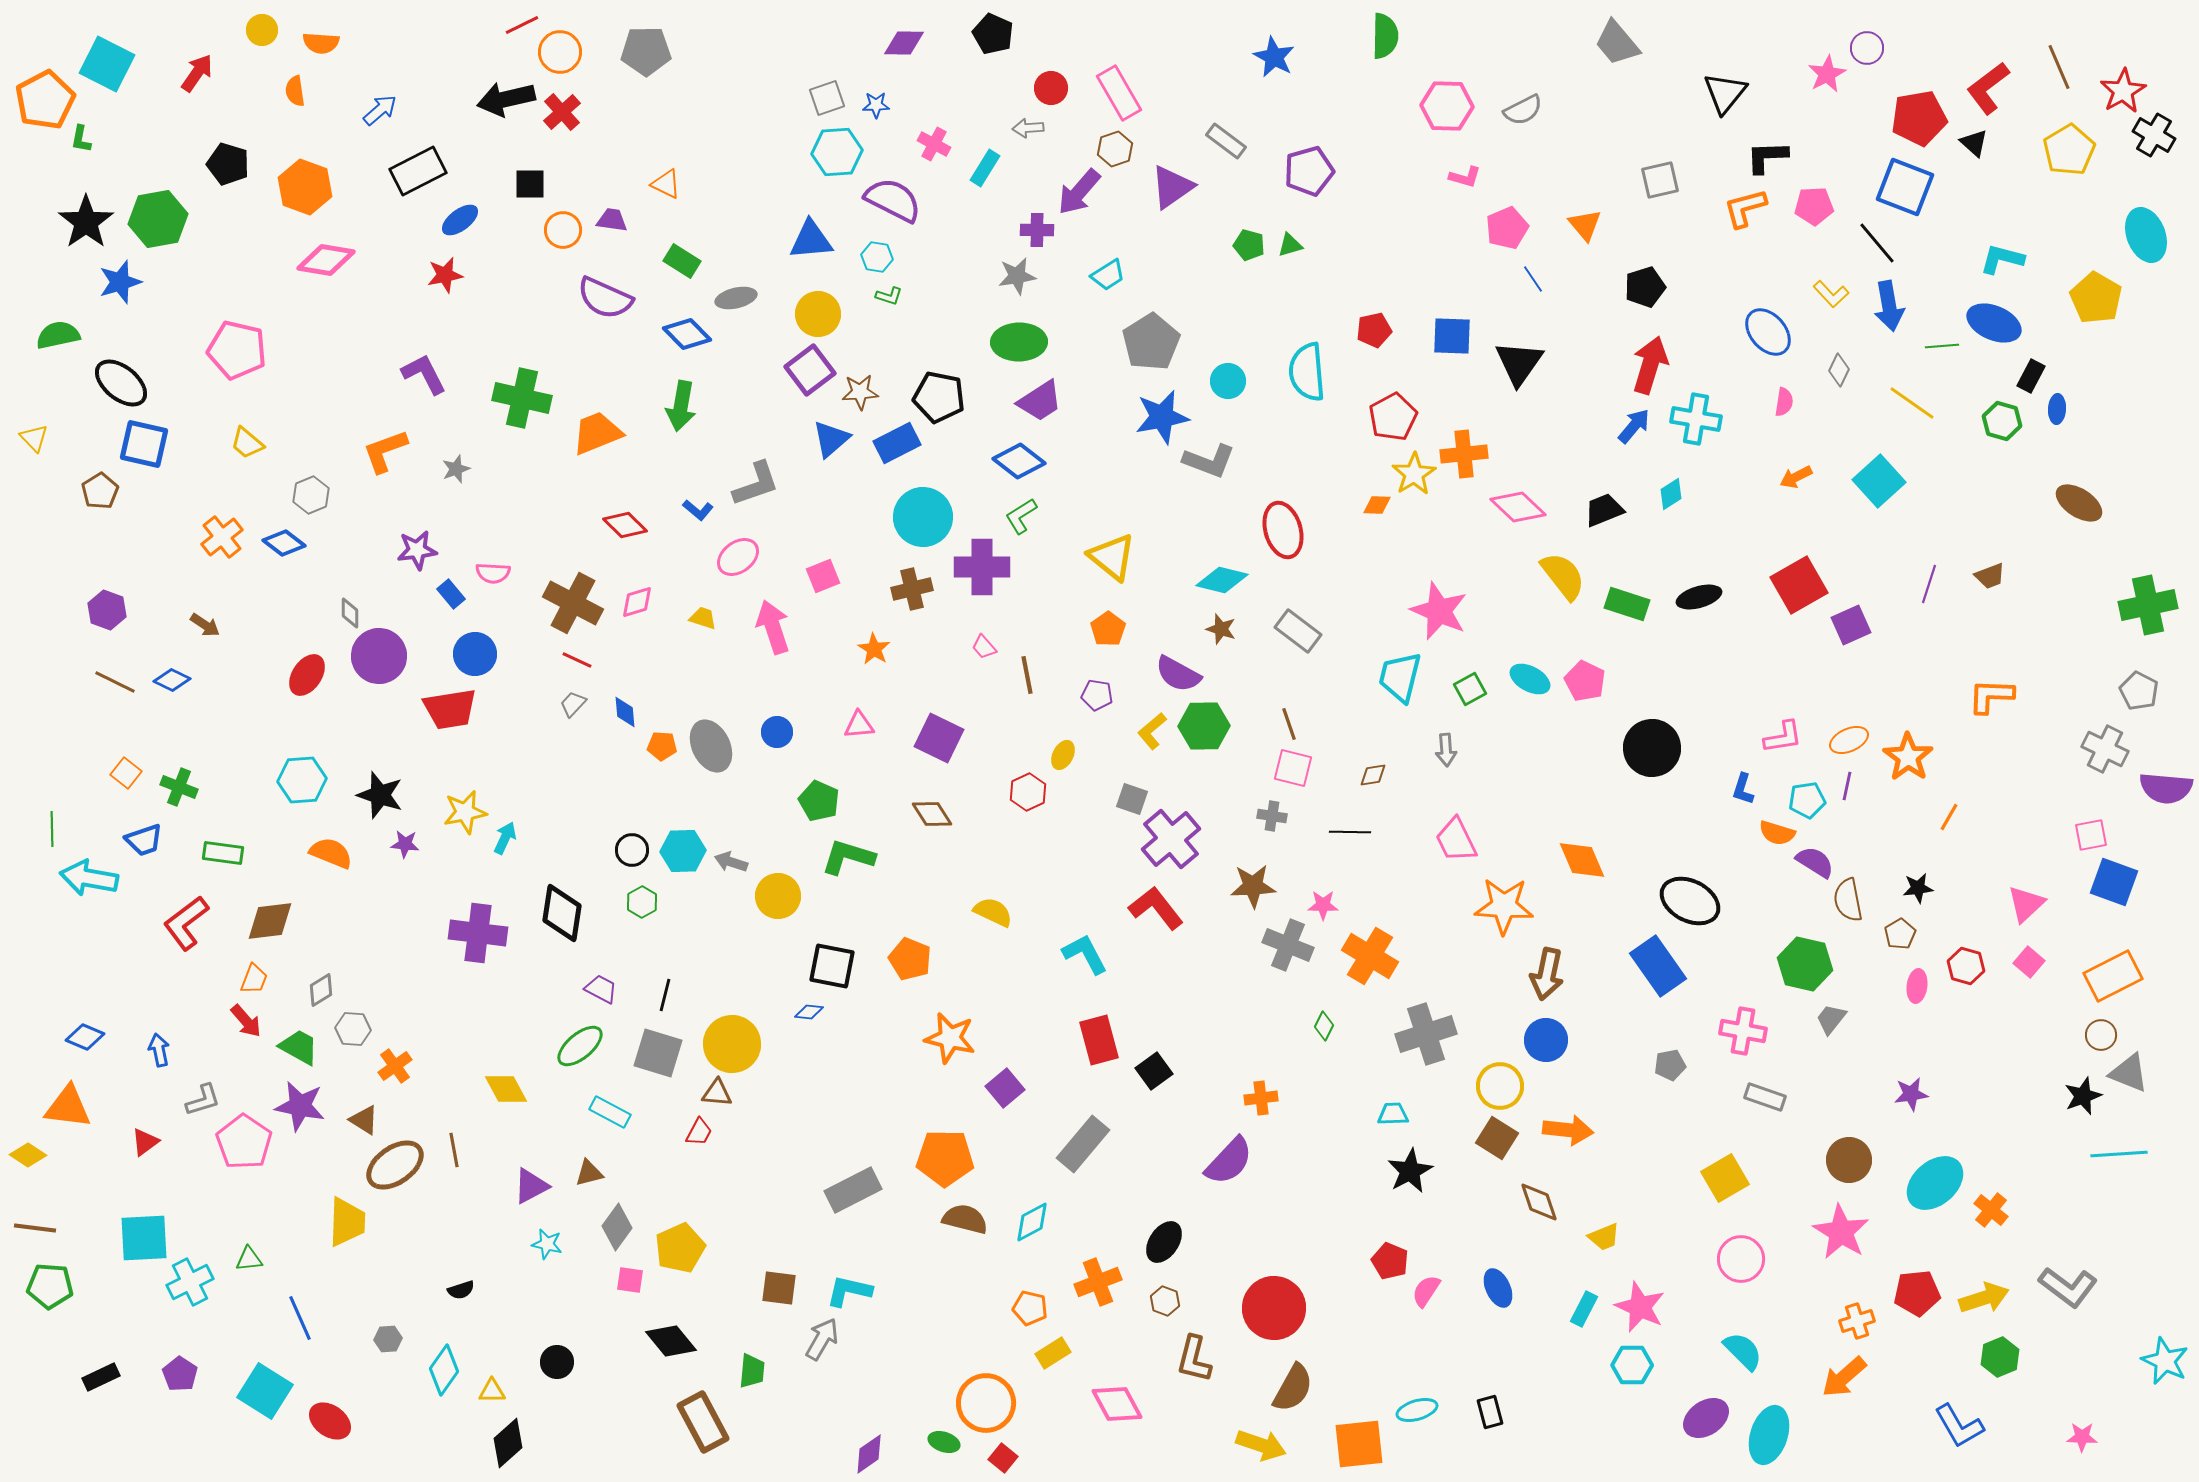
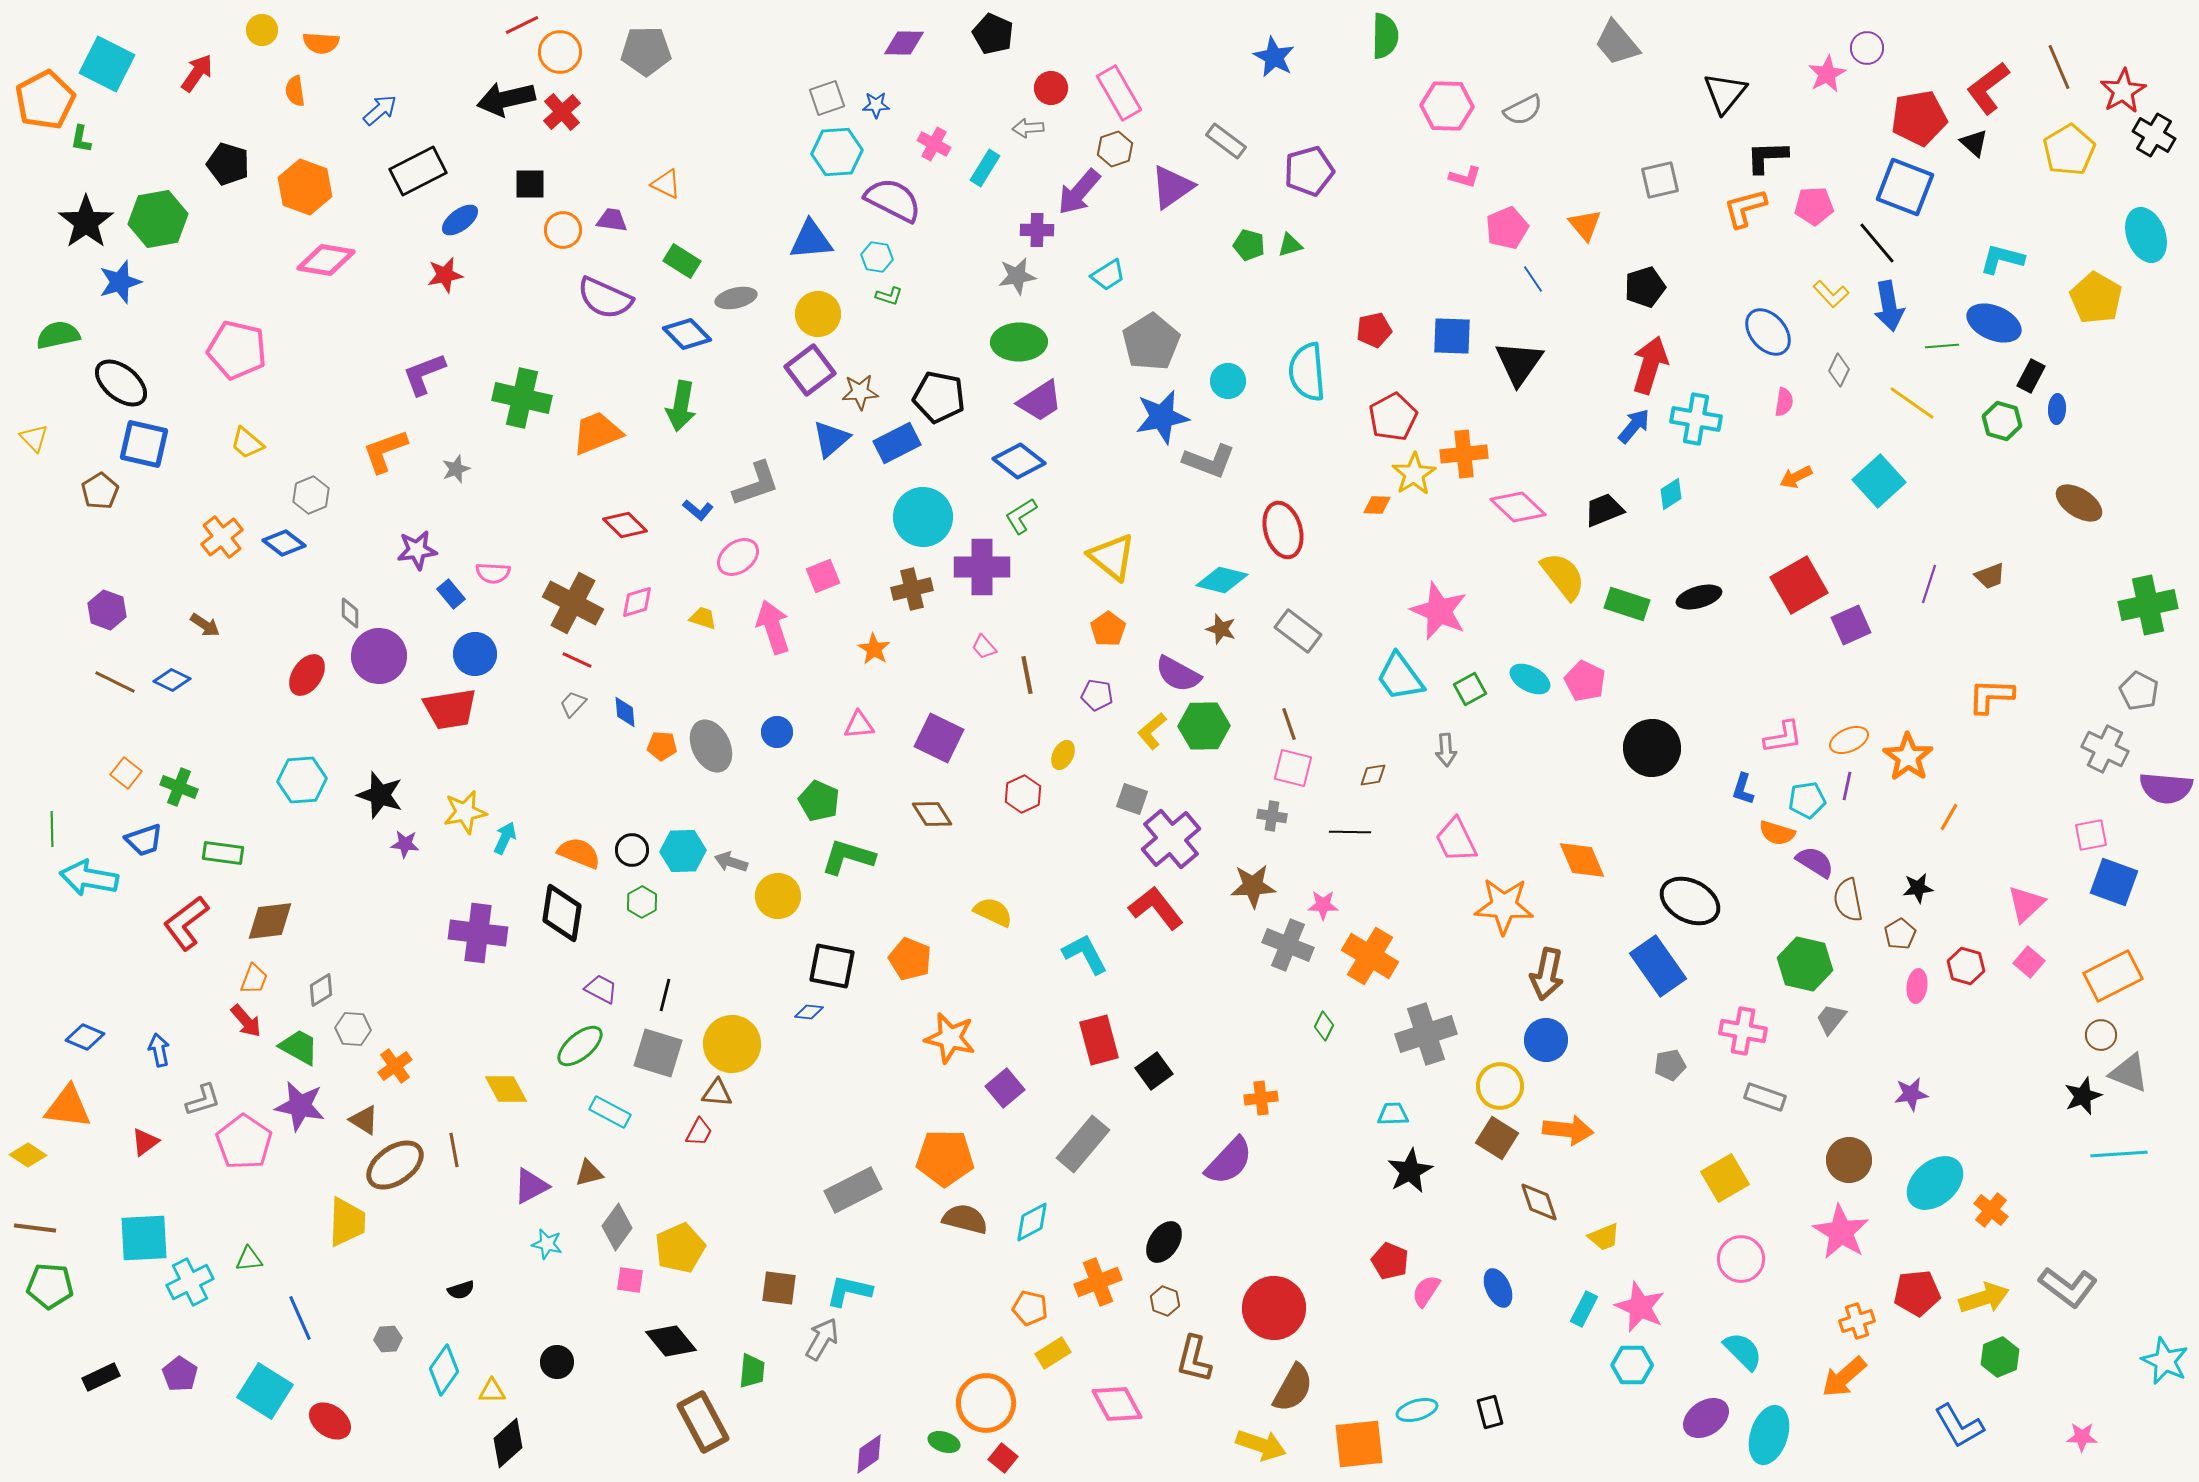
purple L-shape at (424, 374): rotated 84 degrees counterclockwise
cyan trapezoid at (1400, 677): rotated 50 degrees counterclockwise
red hexagon at (1028, 792): moved 5 px left, 2 px down
orange semicircle at (331, 853): moved 248 px right
